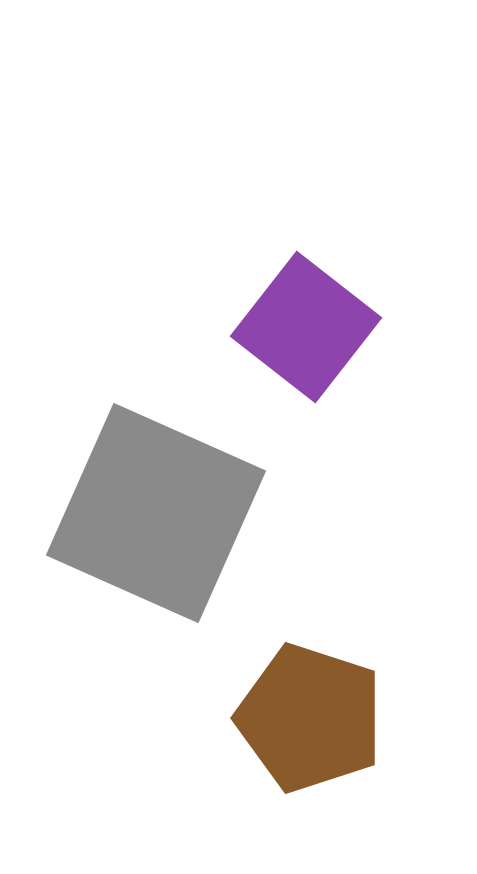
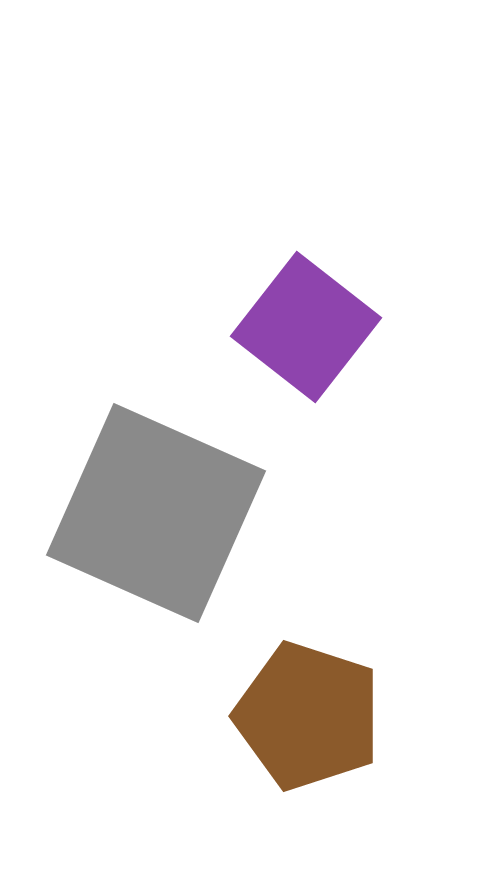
brown pentagon: moved 2 px left, 2 px up
